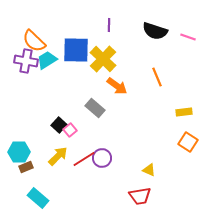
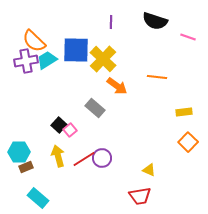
purple line: moved 2 px right, 3 px up
black semicircle: moved 10 px up
purple cross: rotated 20 degrees counterclockwise
orange line: rotated 60 degrees counterclockwise
orange square: rotated 12 degrees clockwise
yellow arrow: rotated 60 degrees counterclockwise
